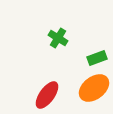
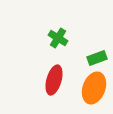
orange ellipse: rotated 32 degrees counterclockwise
red ellipse: moved 7 px right, 15 px up; rotated 20 degrees counterclockwise
